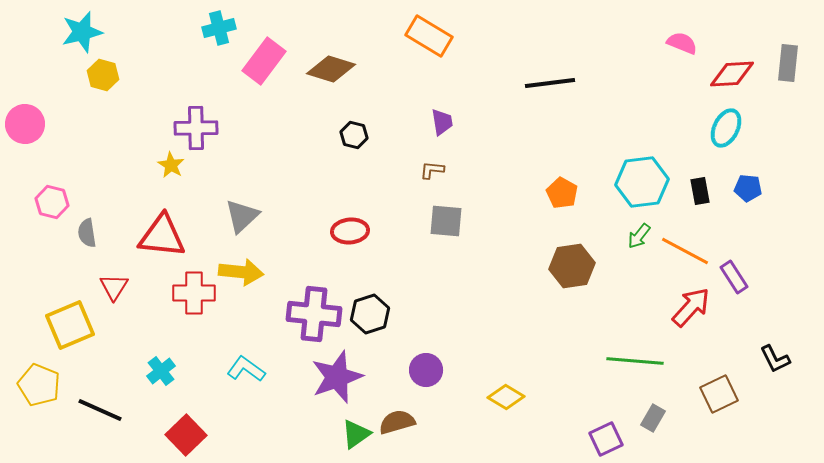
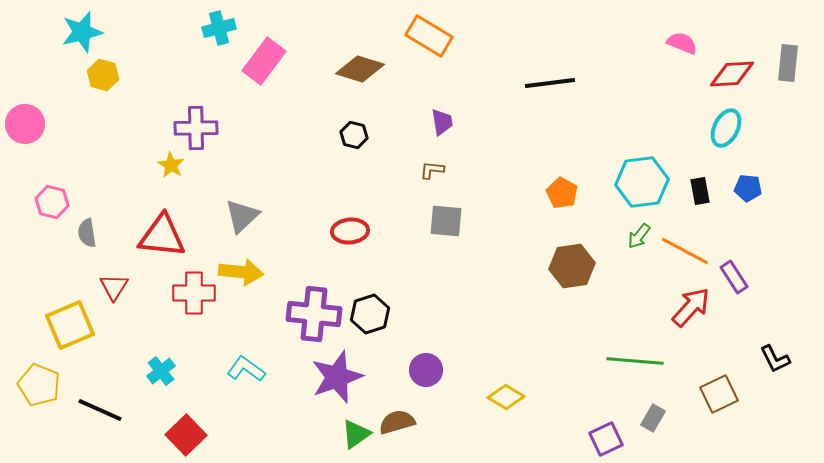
brown diamond at (331, 69): moved 29 px right
